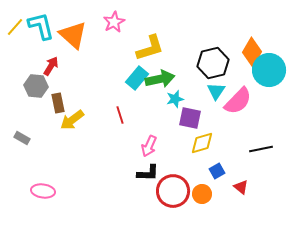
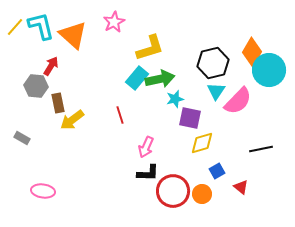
pink arrow: moved 3 px left, 1 px down
